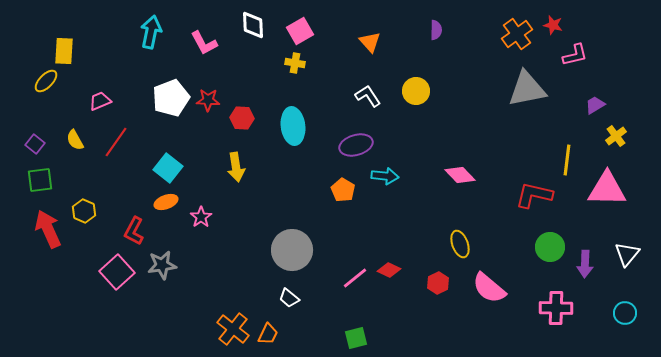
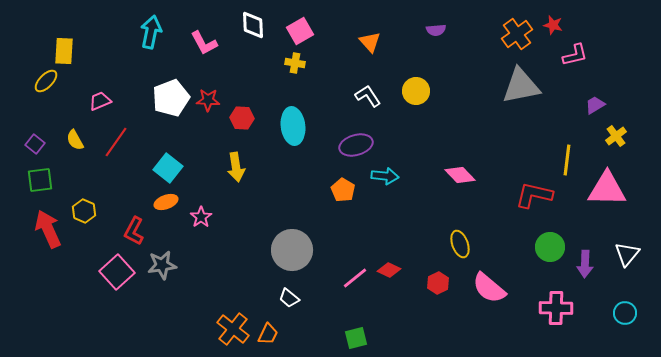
purple semicircle at (436, 30): rotated 84 degrees clockwise
gray triangle at (527, 89): moved 6 px left, 3 px up
